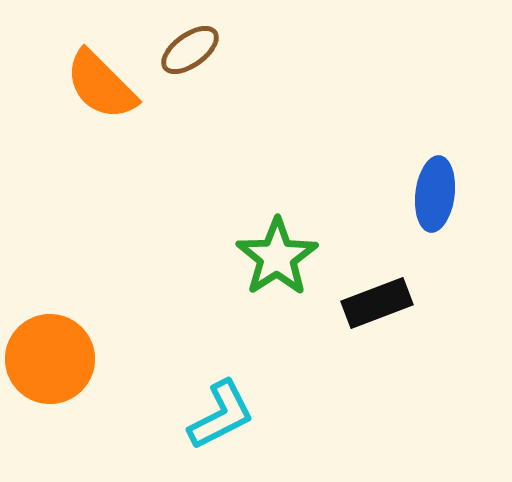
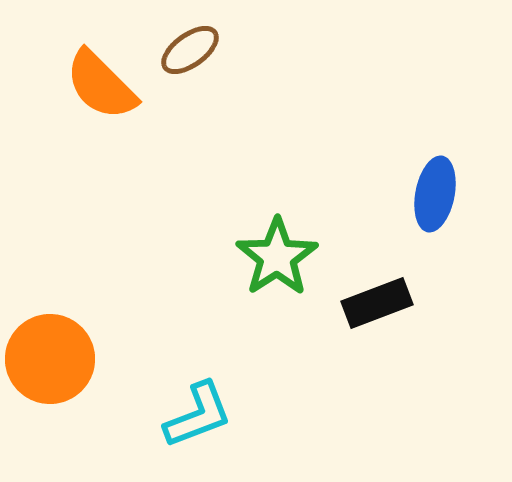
blue ellipse: rotated 4 degrees clockwise
cyan L-shape: moved 23 px left; rotated 6 degrees clockwise
